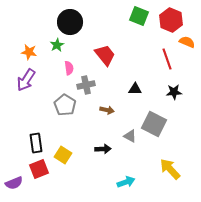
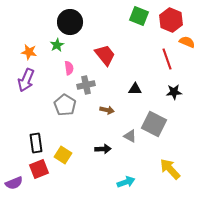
purple arrow: rotated 10 degrees counterclockwise
